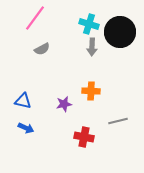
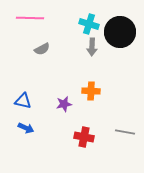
pink line: moved 5 px left; rotated 56 degrees clockwise
gray line: moved 7 px right, 11 px down; rotated 24 degrees clockwise
